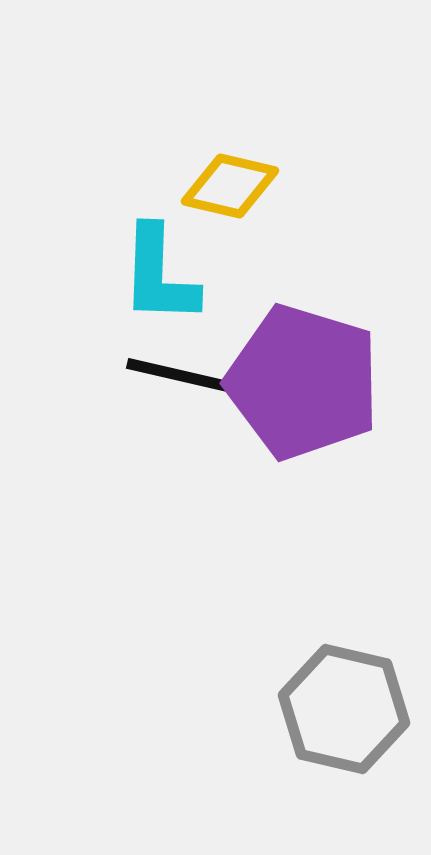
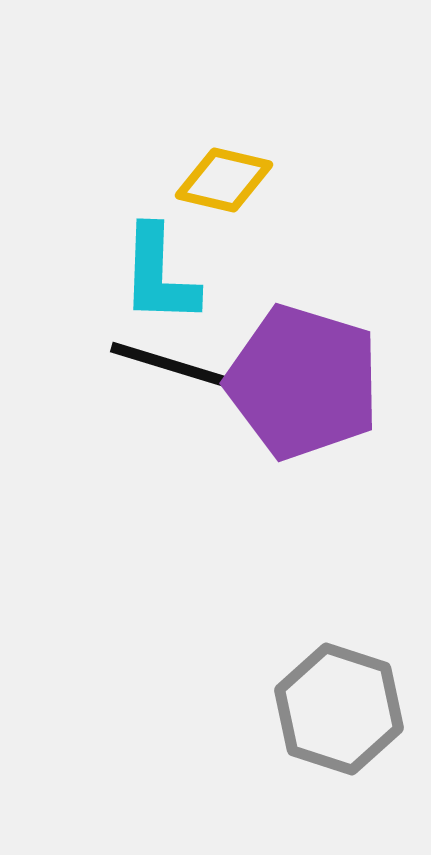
yellow diamond: moved 6 px left, 6 px up
black line: moved 17 px left, 12 px up; rotated 4 degrees clockwise
gray hexagon: moved 5 px left; rotated 5 degrees clockwise
